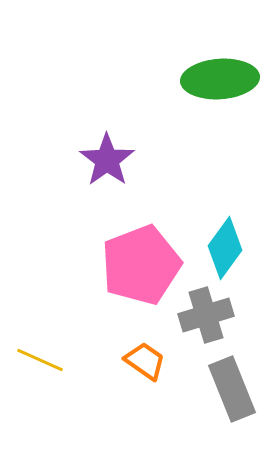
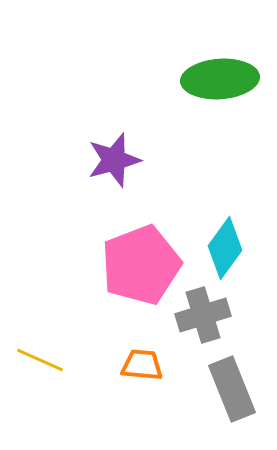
purple star: moved 7 px right; rotated 20 degrees clockwise
gray cross: moved 3 px left
orange trapezoid: moved 3 px left, 4 px down; rotated 30 degrees counterclockwise
